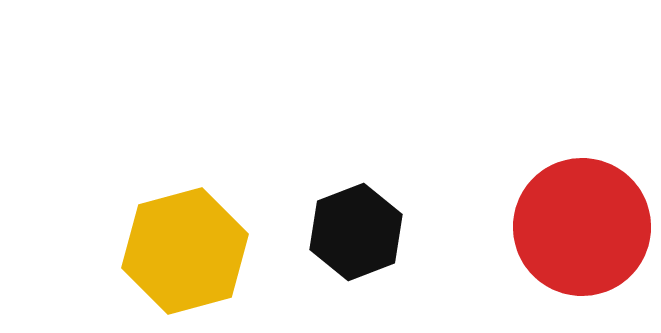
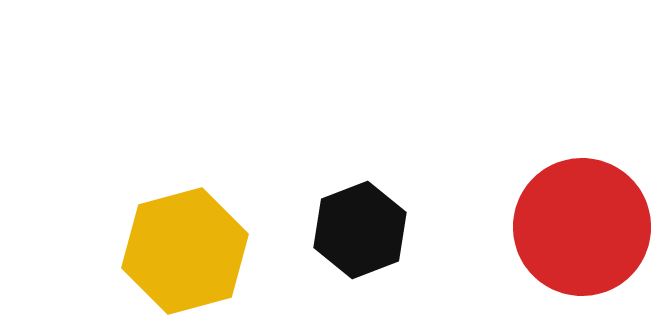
black hexagon: moved 4 px right, 2 px up
